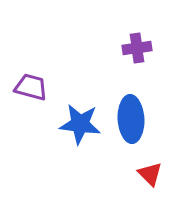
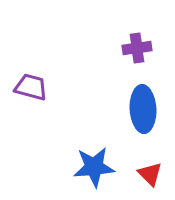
blue ellipse: moved 12 px right, 10 px up
blue star: moved 14 px right, 43 px down; rotated 12 degrees counterclockwise
